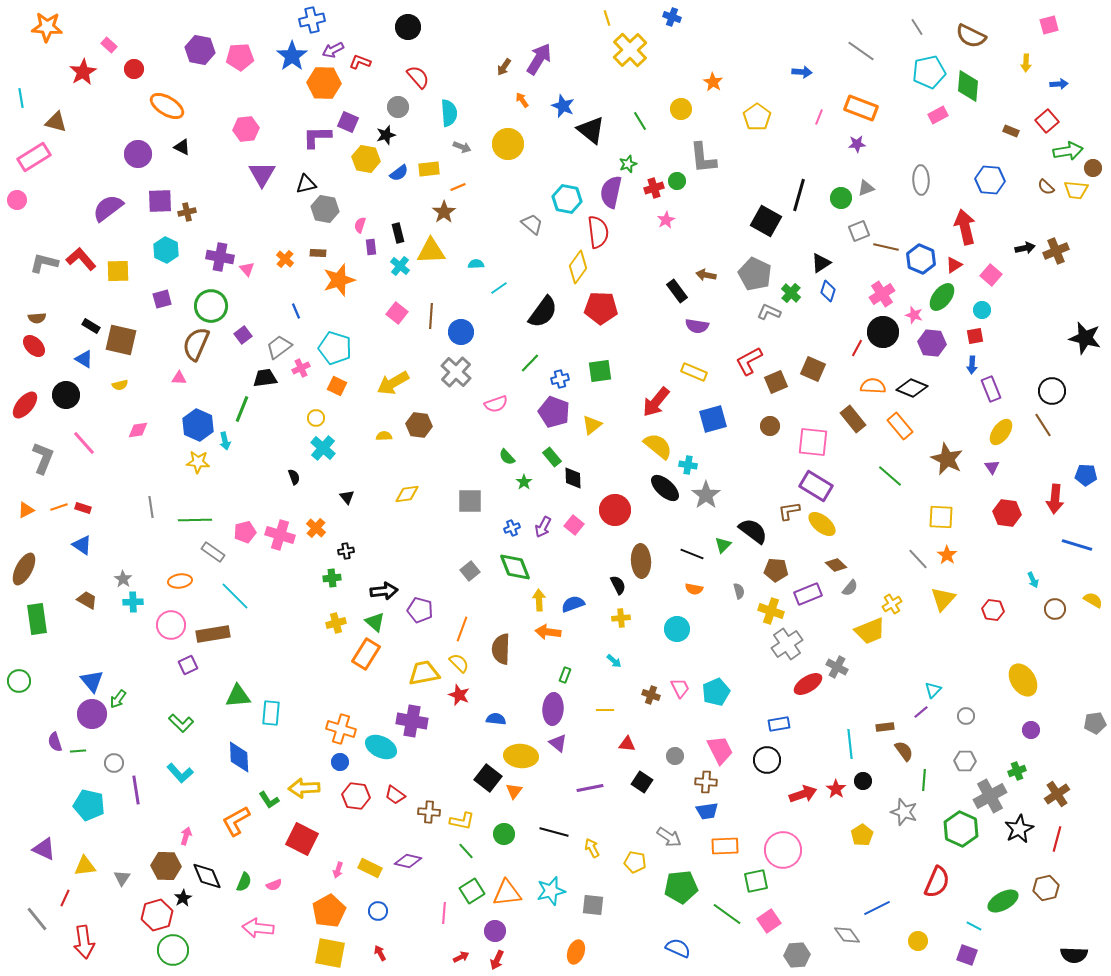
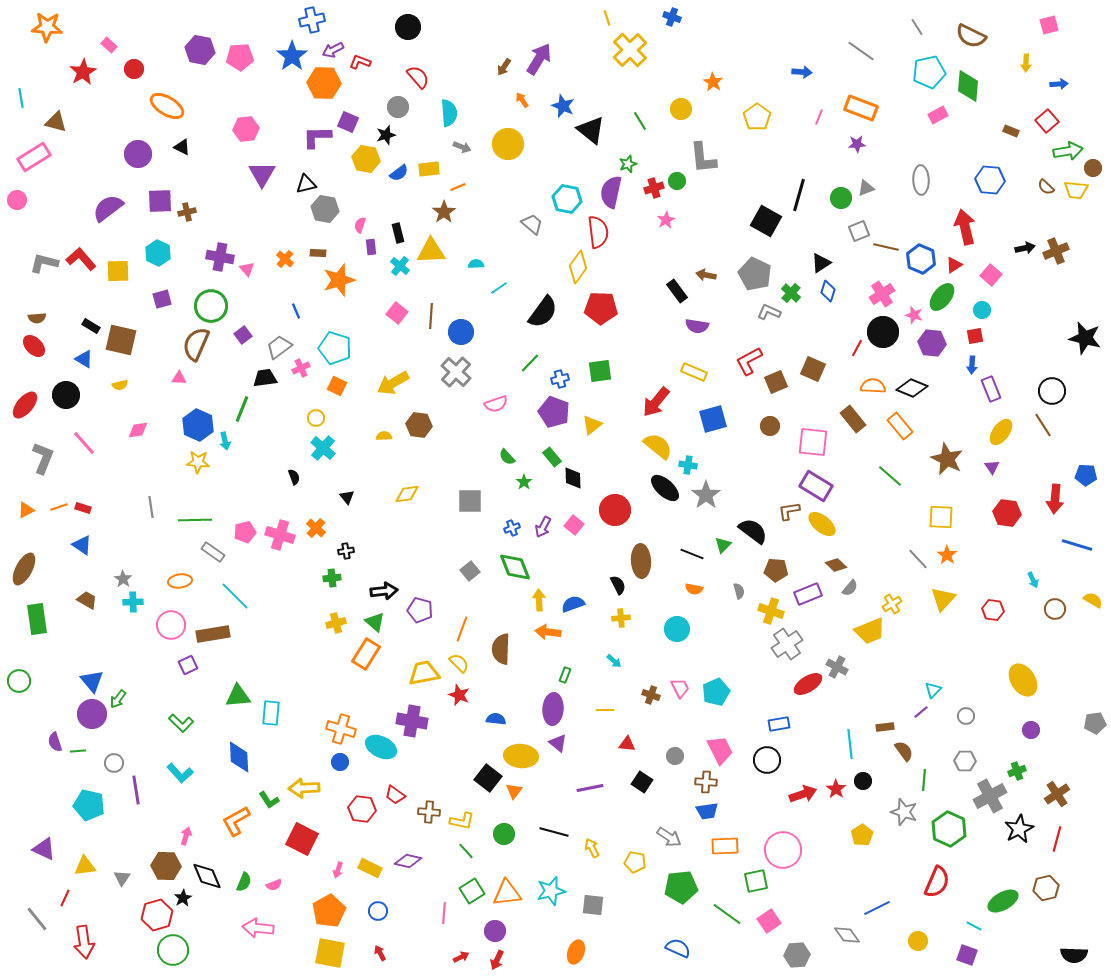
cyan hexagon at (166, 250): moved 8 px left, 3 px down
red hexagon at (356, 796): moved 6 px right, 13 px down
green hexagon at (961, 829): moved 12 px left
